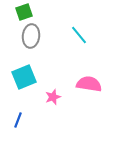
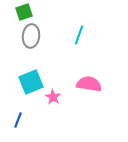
cyan line: rotated 60 degrees clockwise
cyan square: moved 7 px right, 5 px down
pink star: rotated 21 degrees counterclockwise
